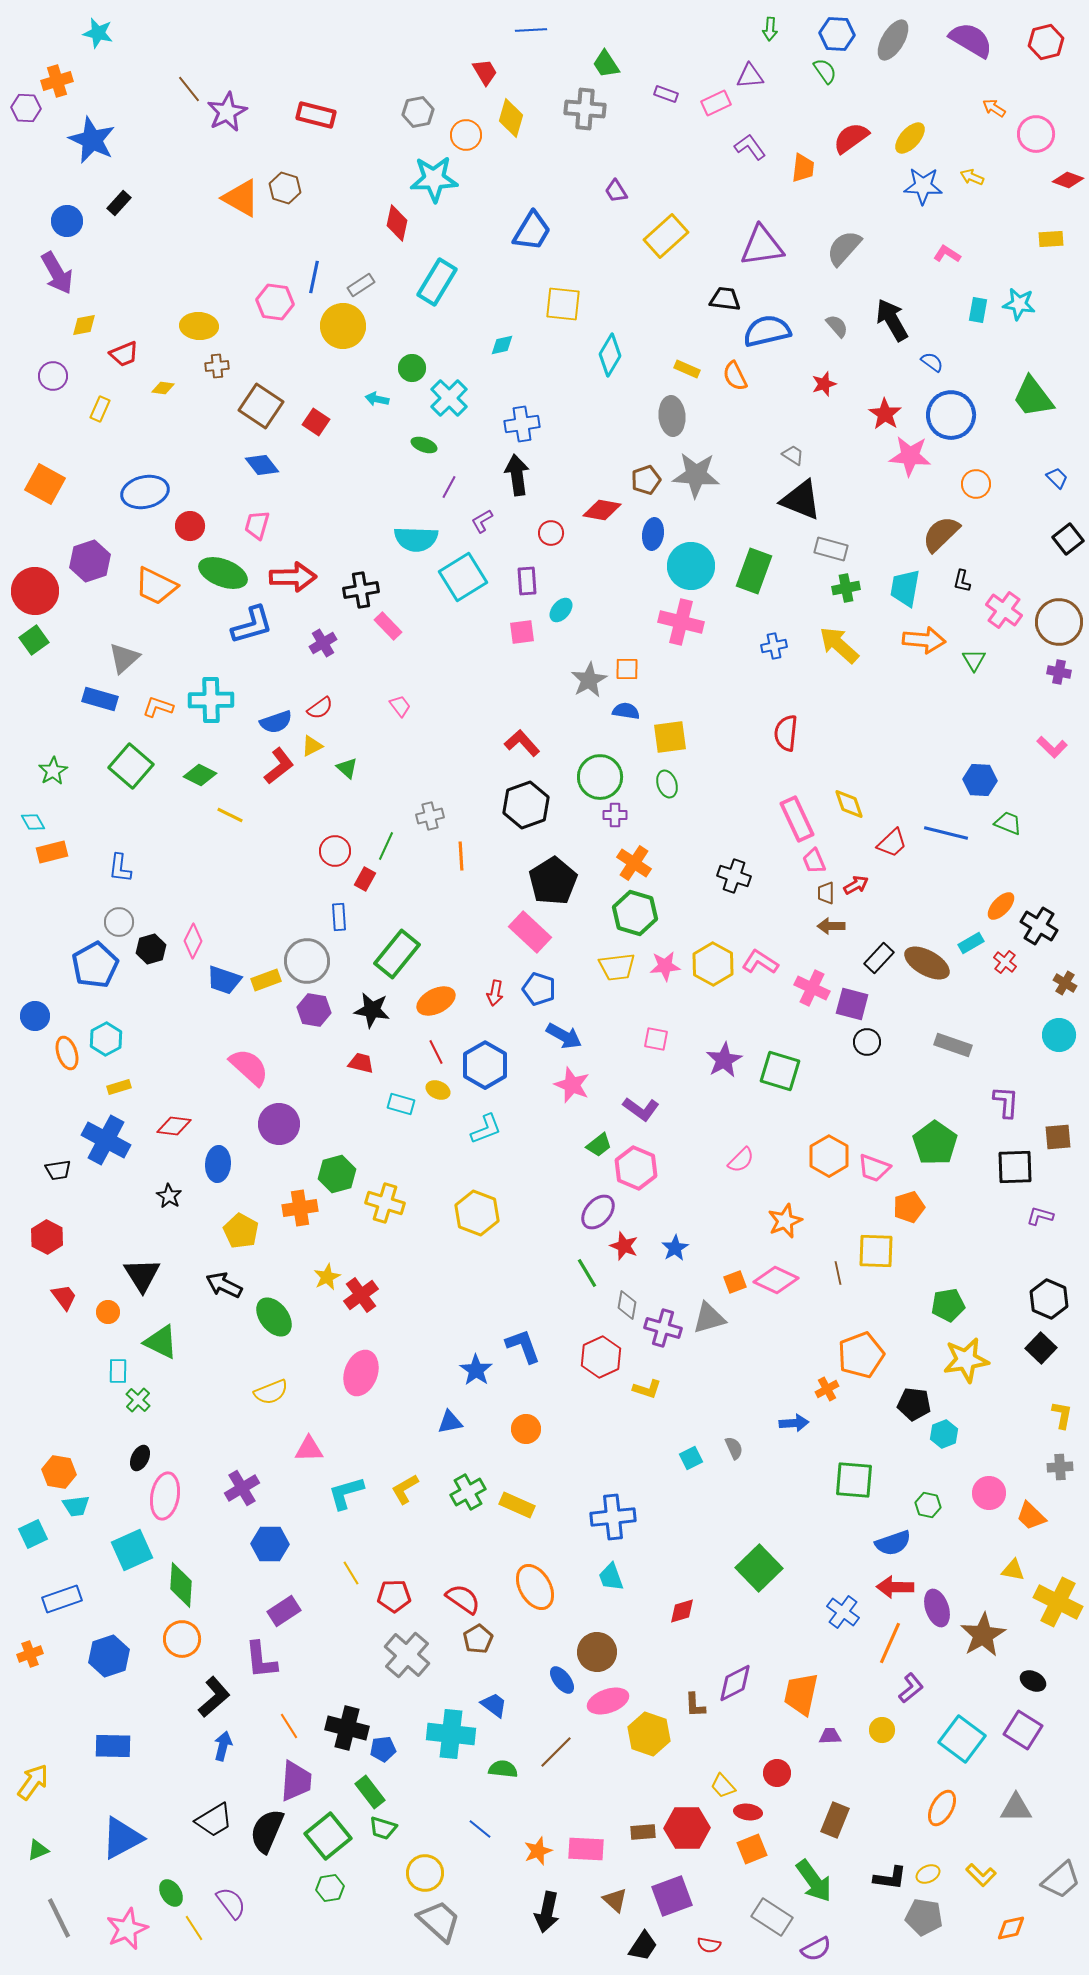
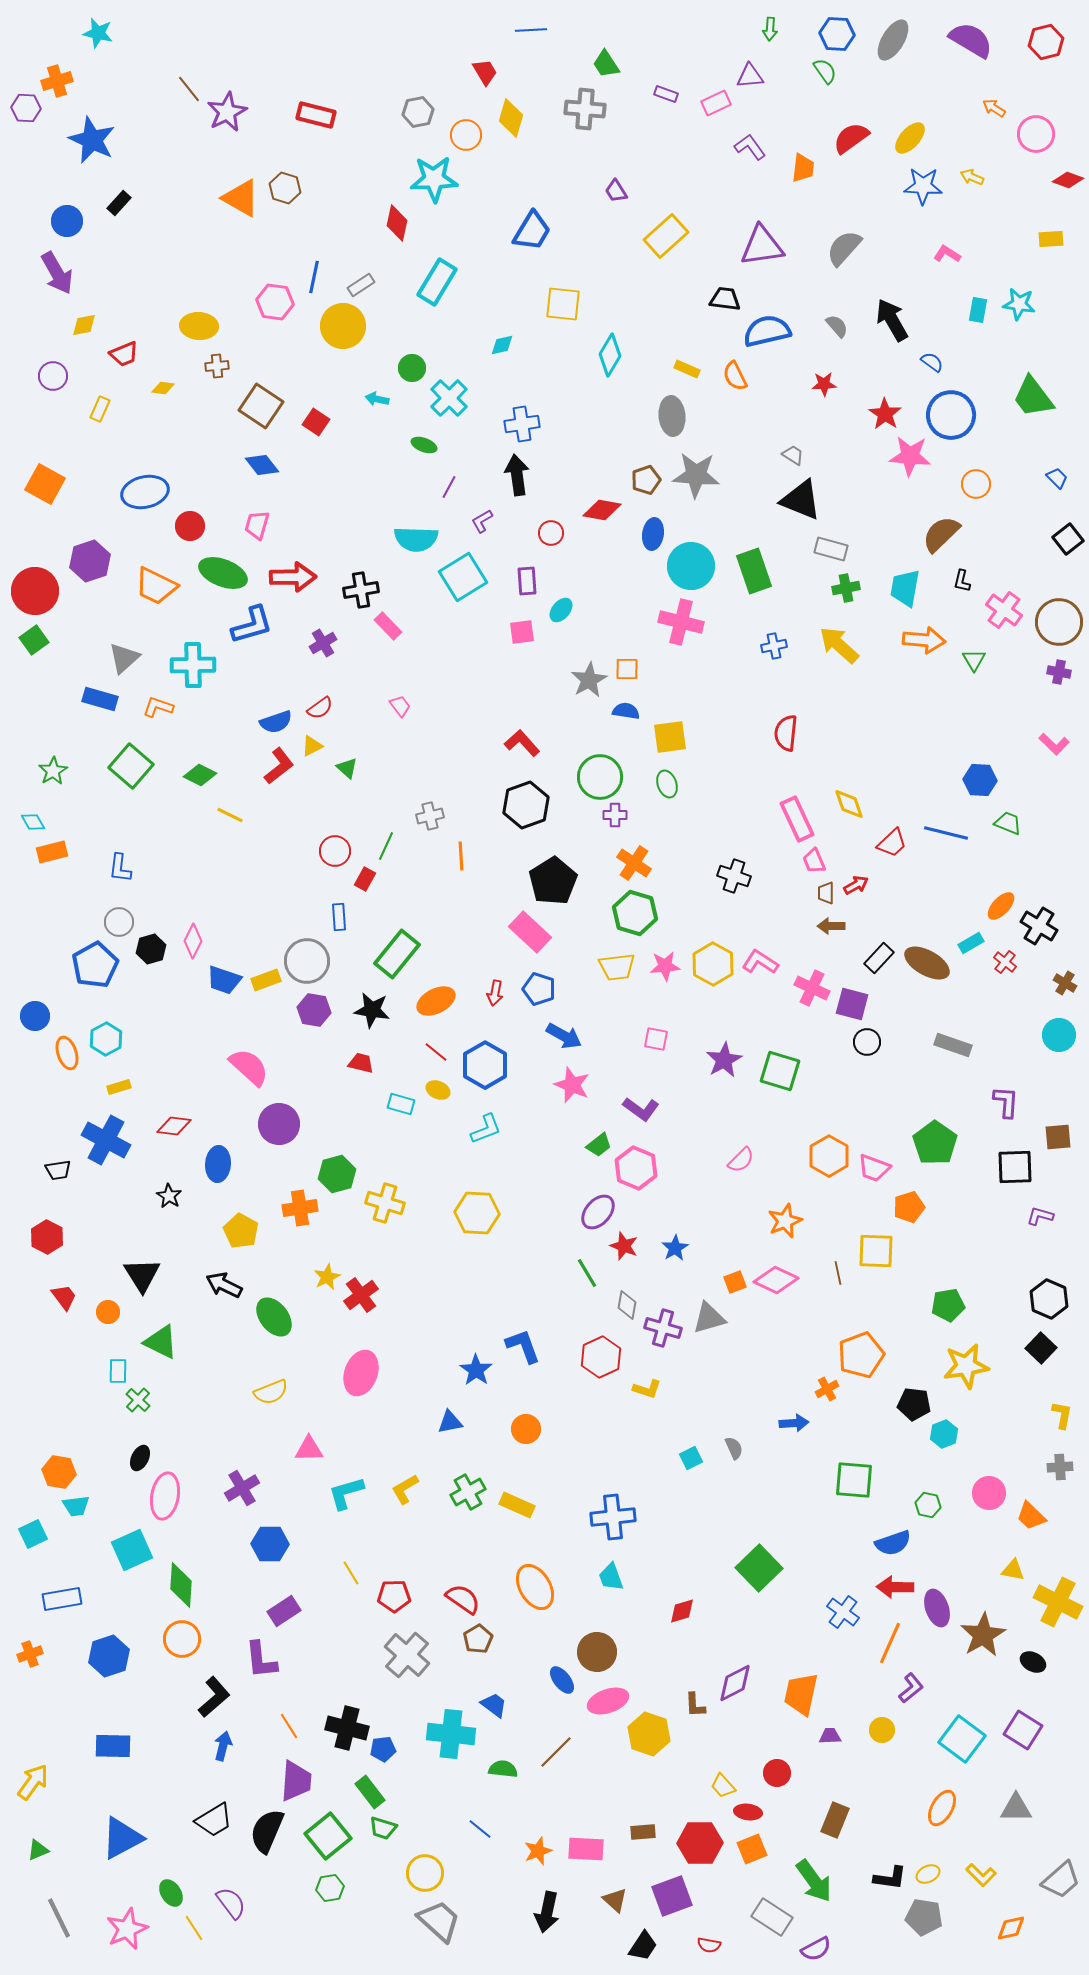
red star at (824, 384): rotated 15 degrees clockwise
green rectangle at (754, 571): rotated 39 degrees counterclockwise
cyan cross at (211, 700): moved 18 px left, 35 px up
pink L-shape at (1052, 747): moved 2 px right, 3 px up
red line at (436, 1052): rotated 25 degrees counterclockwise
yellow hexagon at (477, 1213): rotated 18 degrees counterclockwise
yellow star at (966, 1360): moved 6 px down
blue rectangle at (62, 1599): rotated 9 degrees clockwise
black ellipse at (1033, 1681): moved 19 px up
red hexagon at (687, 1828): moved 13 px right, 15 px down
